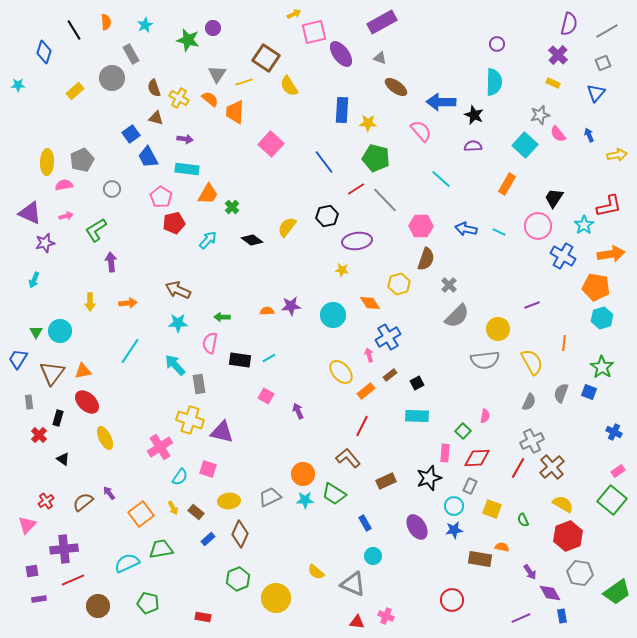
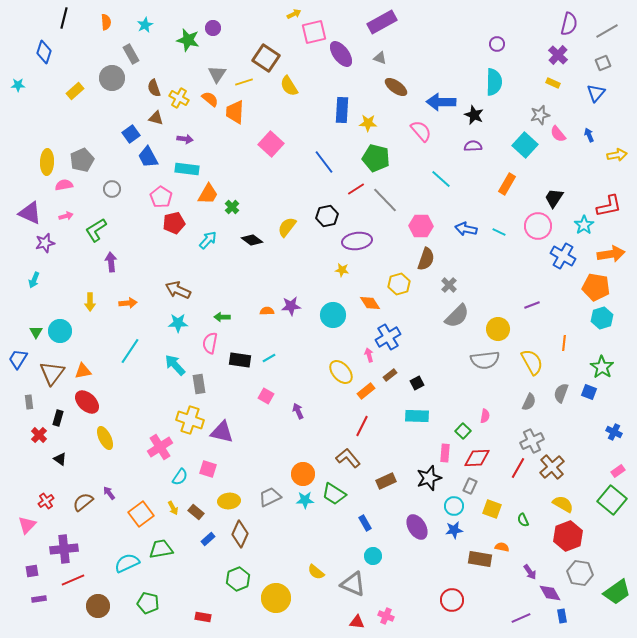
black line at (74, 30): moved 10 px left, 12 px up; rotated 45 degrees clockwise
black triangle at (63, 459): moved 3 px left
